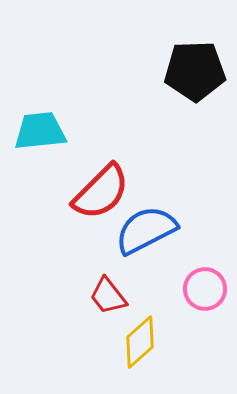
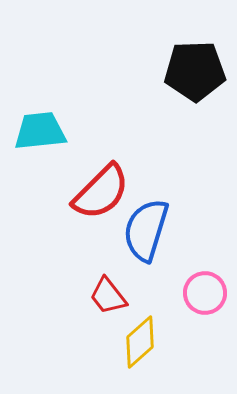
blue semicircle: rotated 46 degrees counterclockwise
pink circle: moved 4 px down
